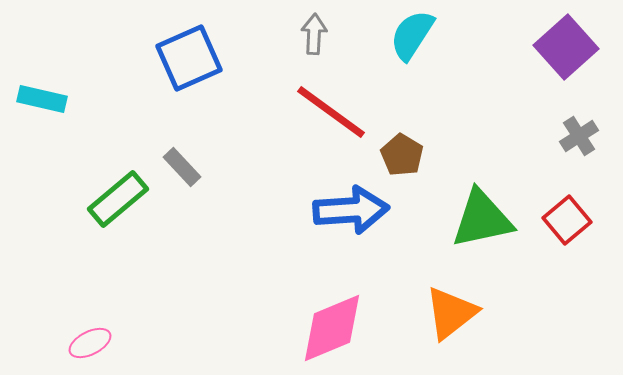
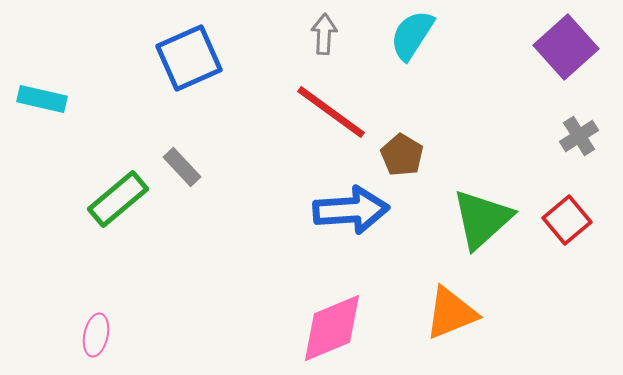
gray arrow: moved 10 px right
green triangle: rotated 30 degrees counterclockwise
orange triangle: rotated 16 degrees clockwise
pink ellipse: moved 6 px right, 8 px up; rotated 51 degrees counterclockwise
